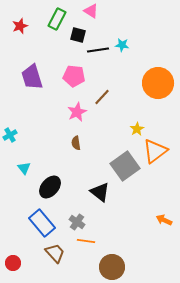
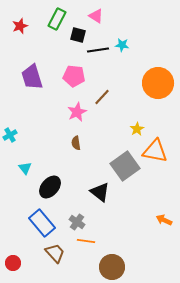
pink triangle: moved 5 px right, 5 px down
orange triangle: rotated 48 degrees clockwise
cyan triangle: moved 1 px right
